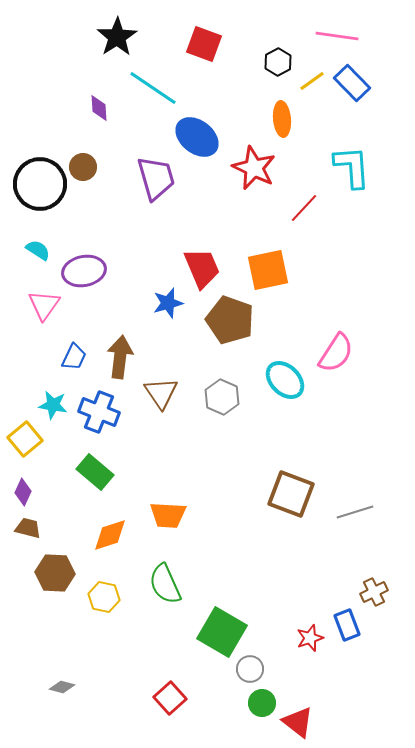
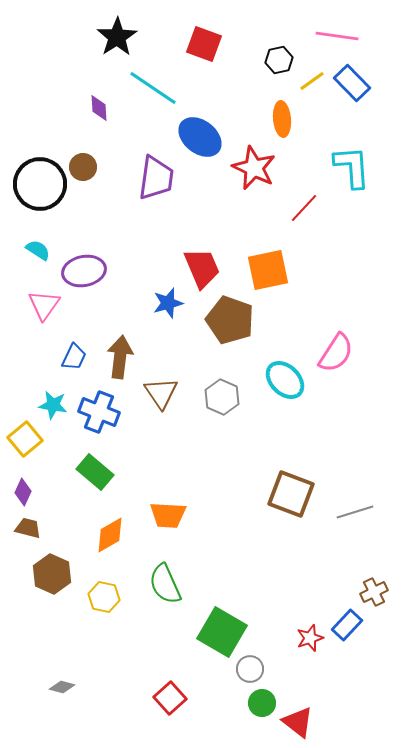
black hexagon at (278, 62): moved 1 px right, 2 px up; rotated 16 degrees clockwise
blue ellipse at (197, 137): moved 3 px right
purple trapezoid at (156, 178): rotated 24 degrees clockwise
orange diamond at (110, 535): rotated 12 degrees counterclockwise
brown hexagon at (55, 573): moved 3 px left, 1 px down; rotated 21 degrees clockwise
blue rectangle at (347, 625): rotated 64 degrees clockwise
